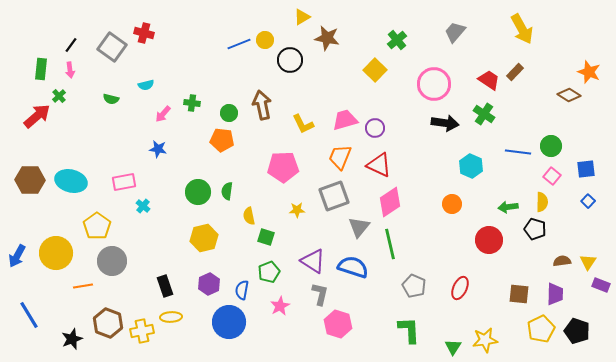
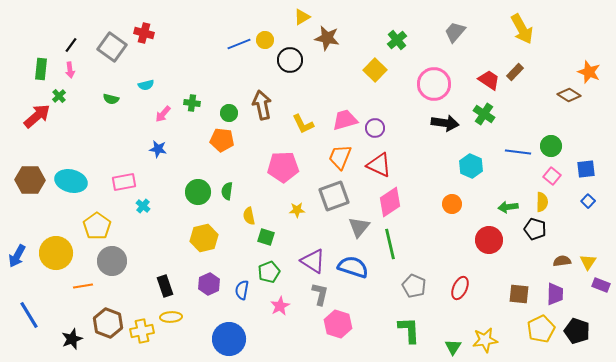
blue circle at (229, 322): moved 17 px down
